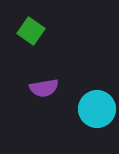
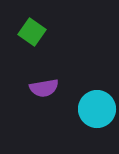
green square: moved 1 px right, 1 px down
